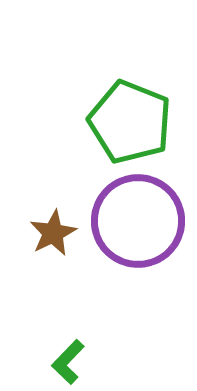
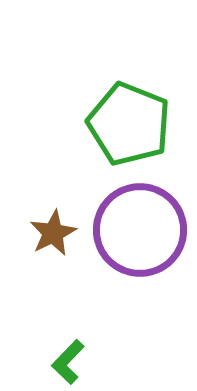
green pentagon: moved 1 px left, 2 px down
purple circle: moved 2 px right, 9 px down
